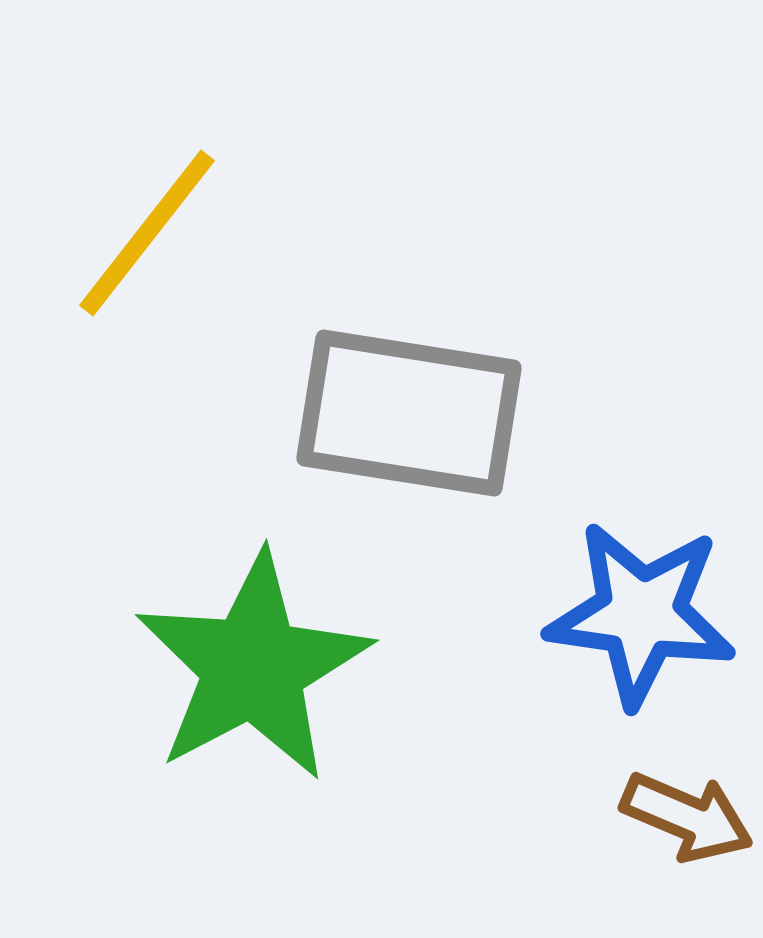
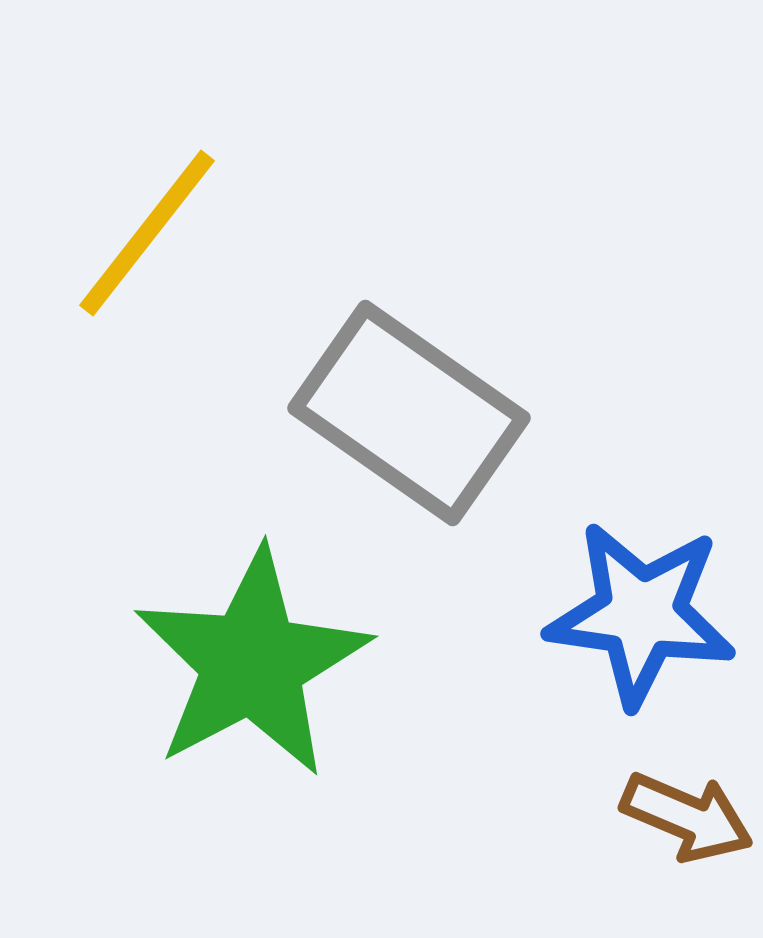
gray rectangle: rotated 26 degrees clockwise
green star: moved 1 px left, 4 px up
